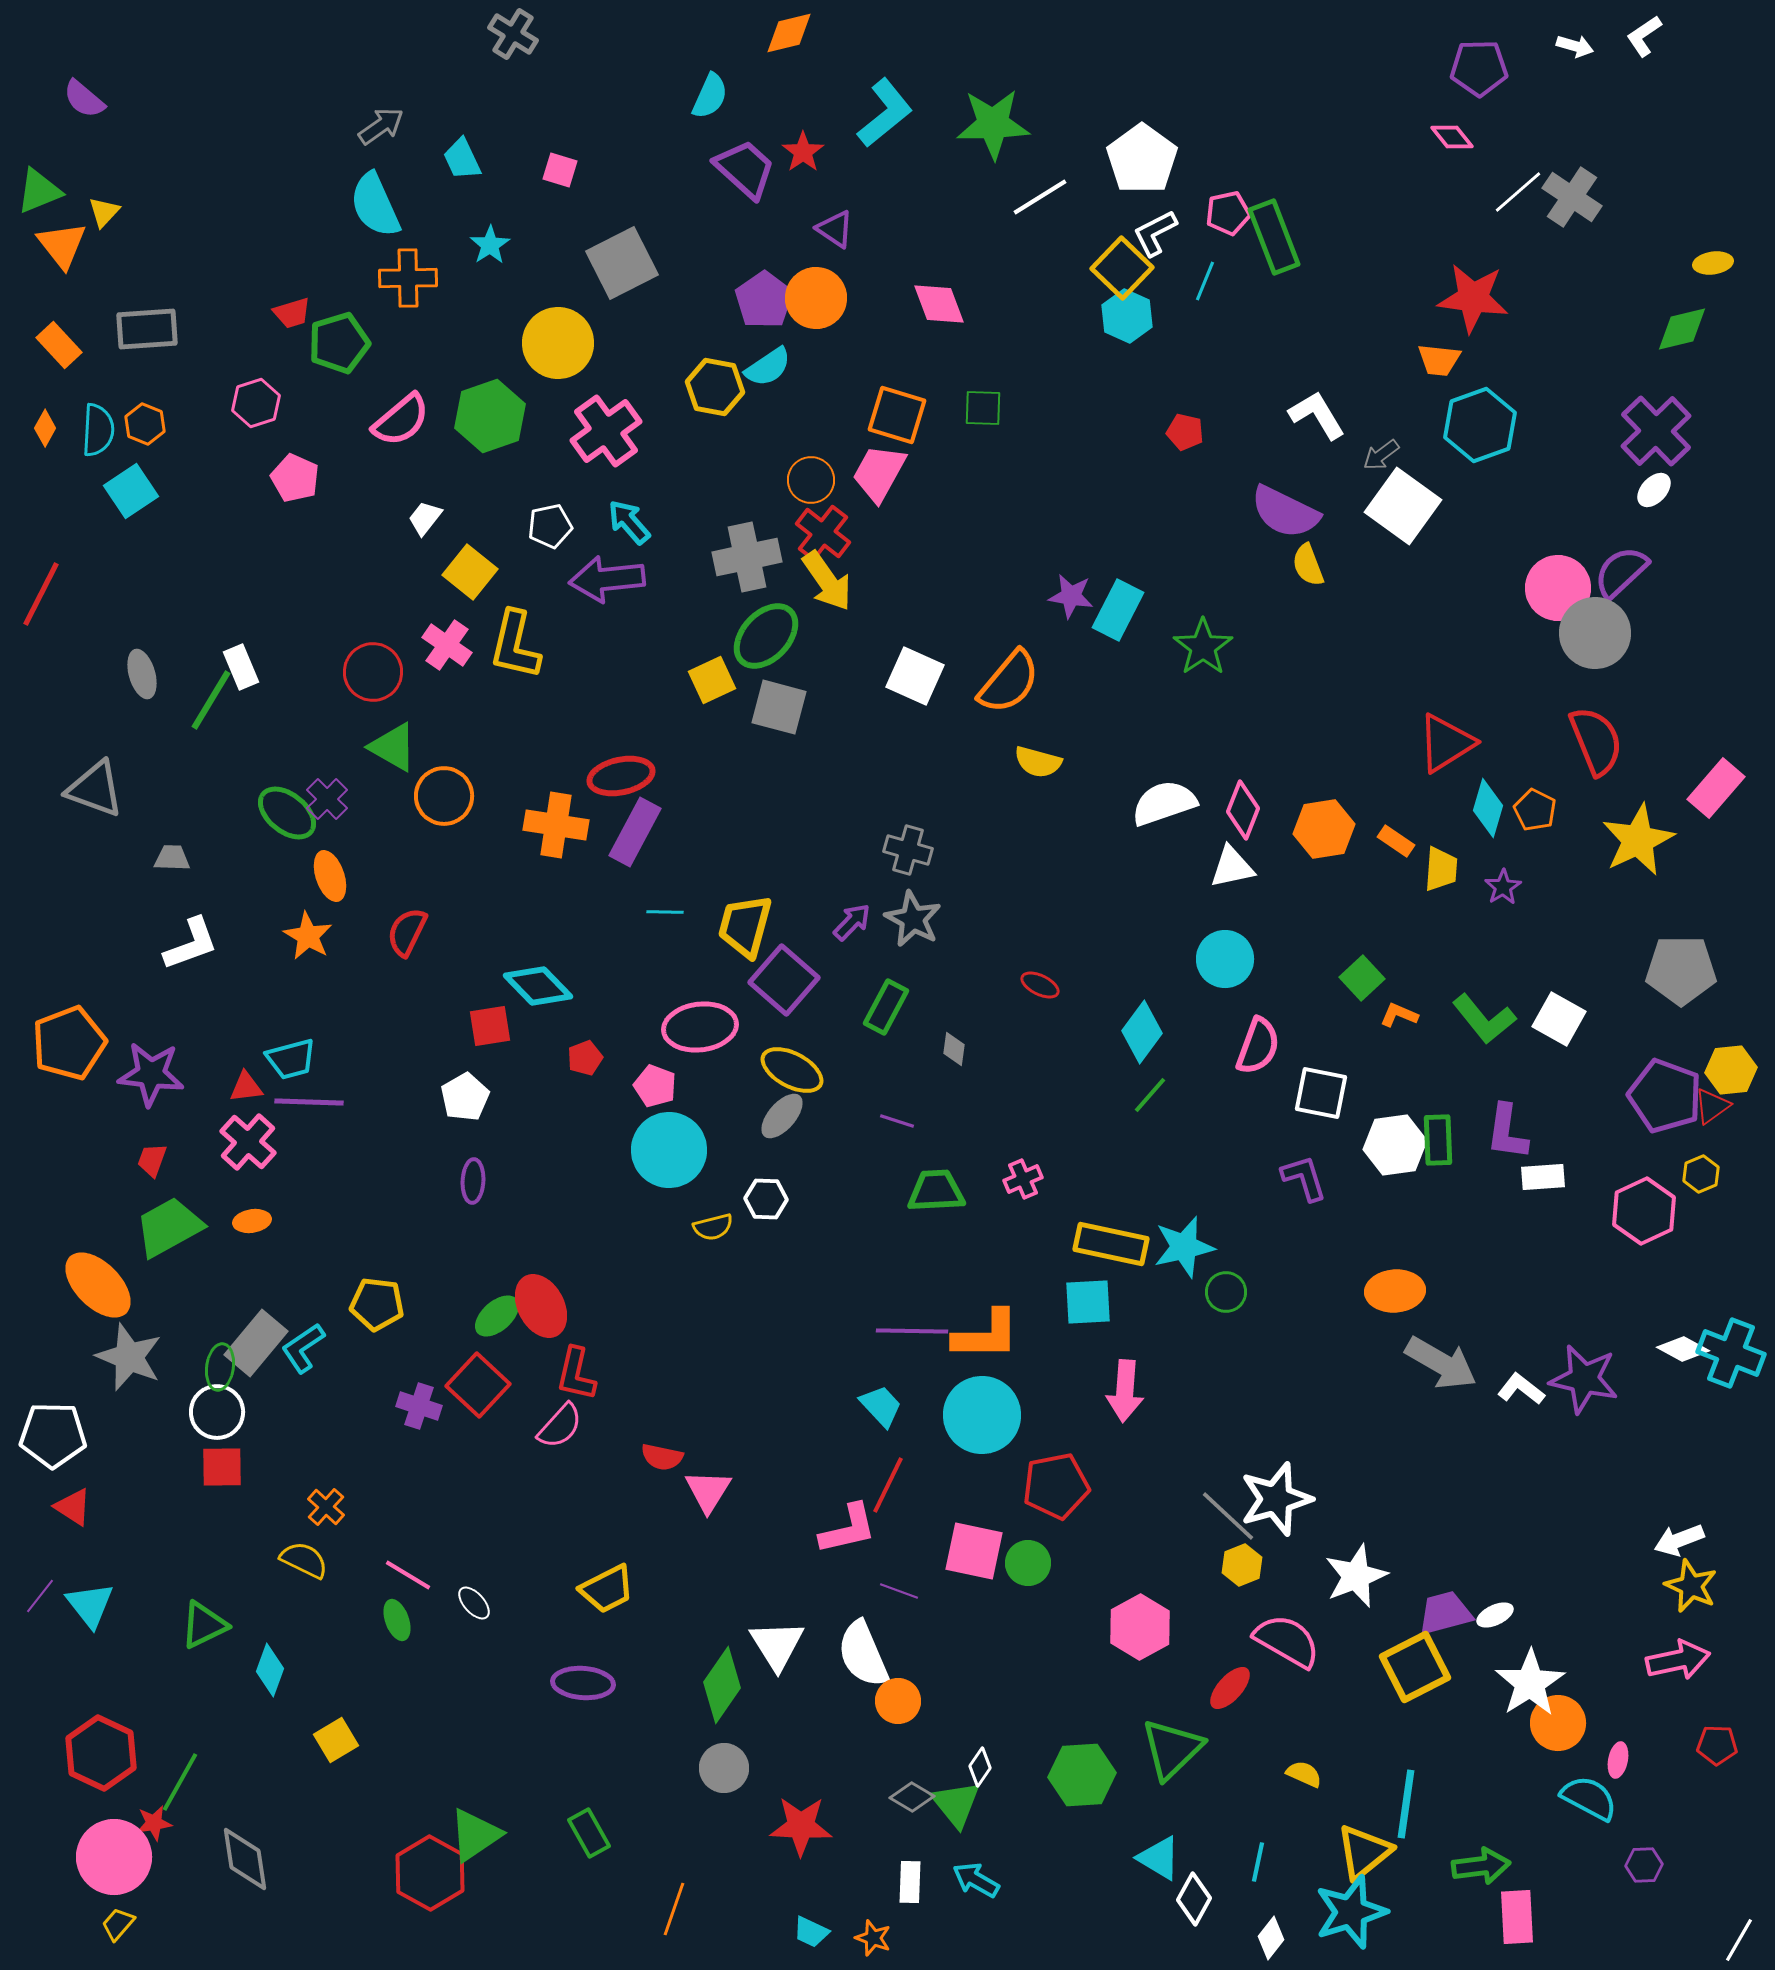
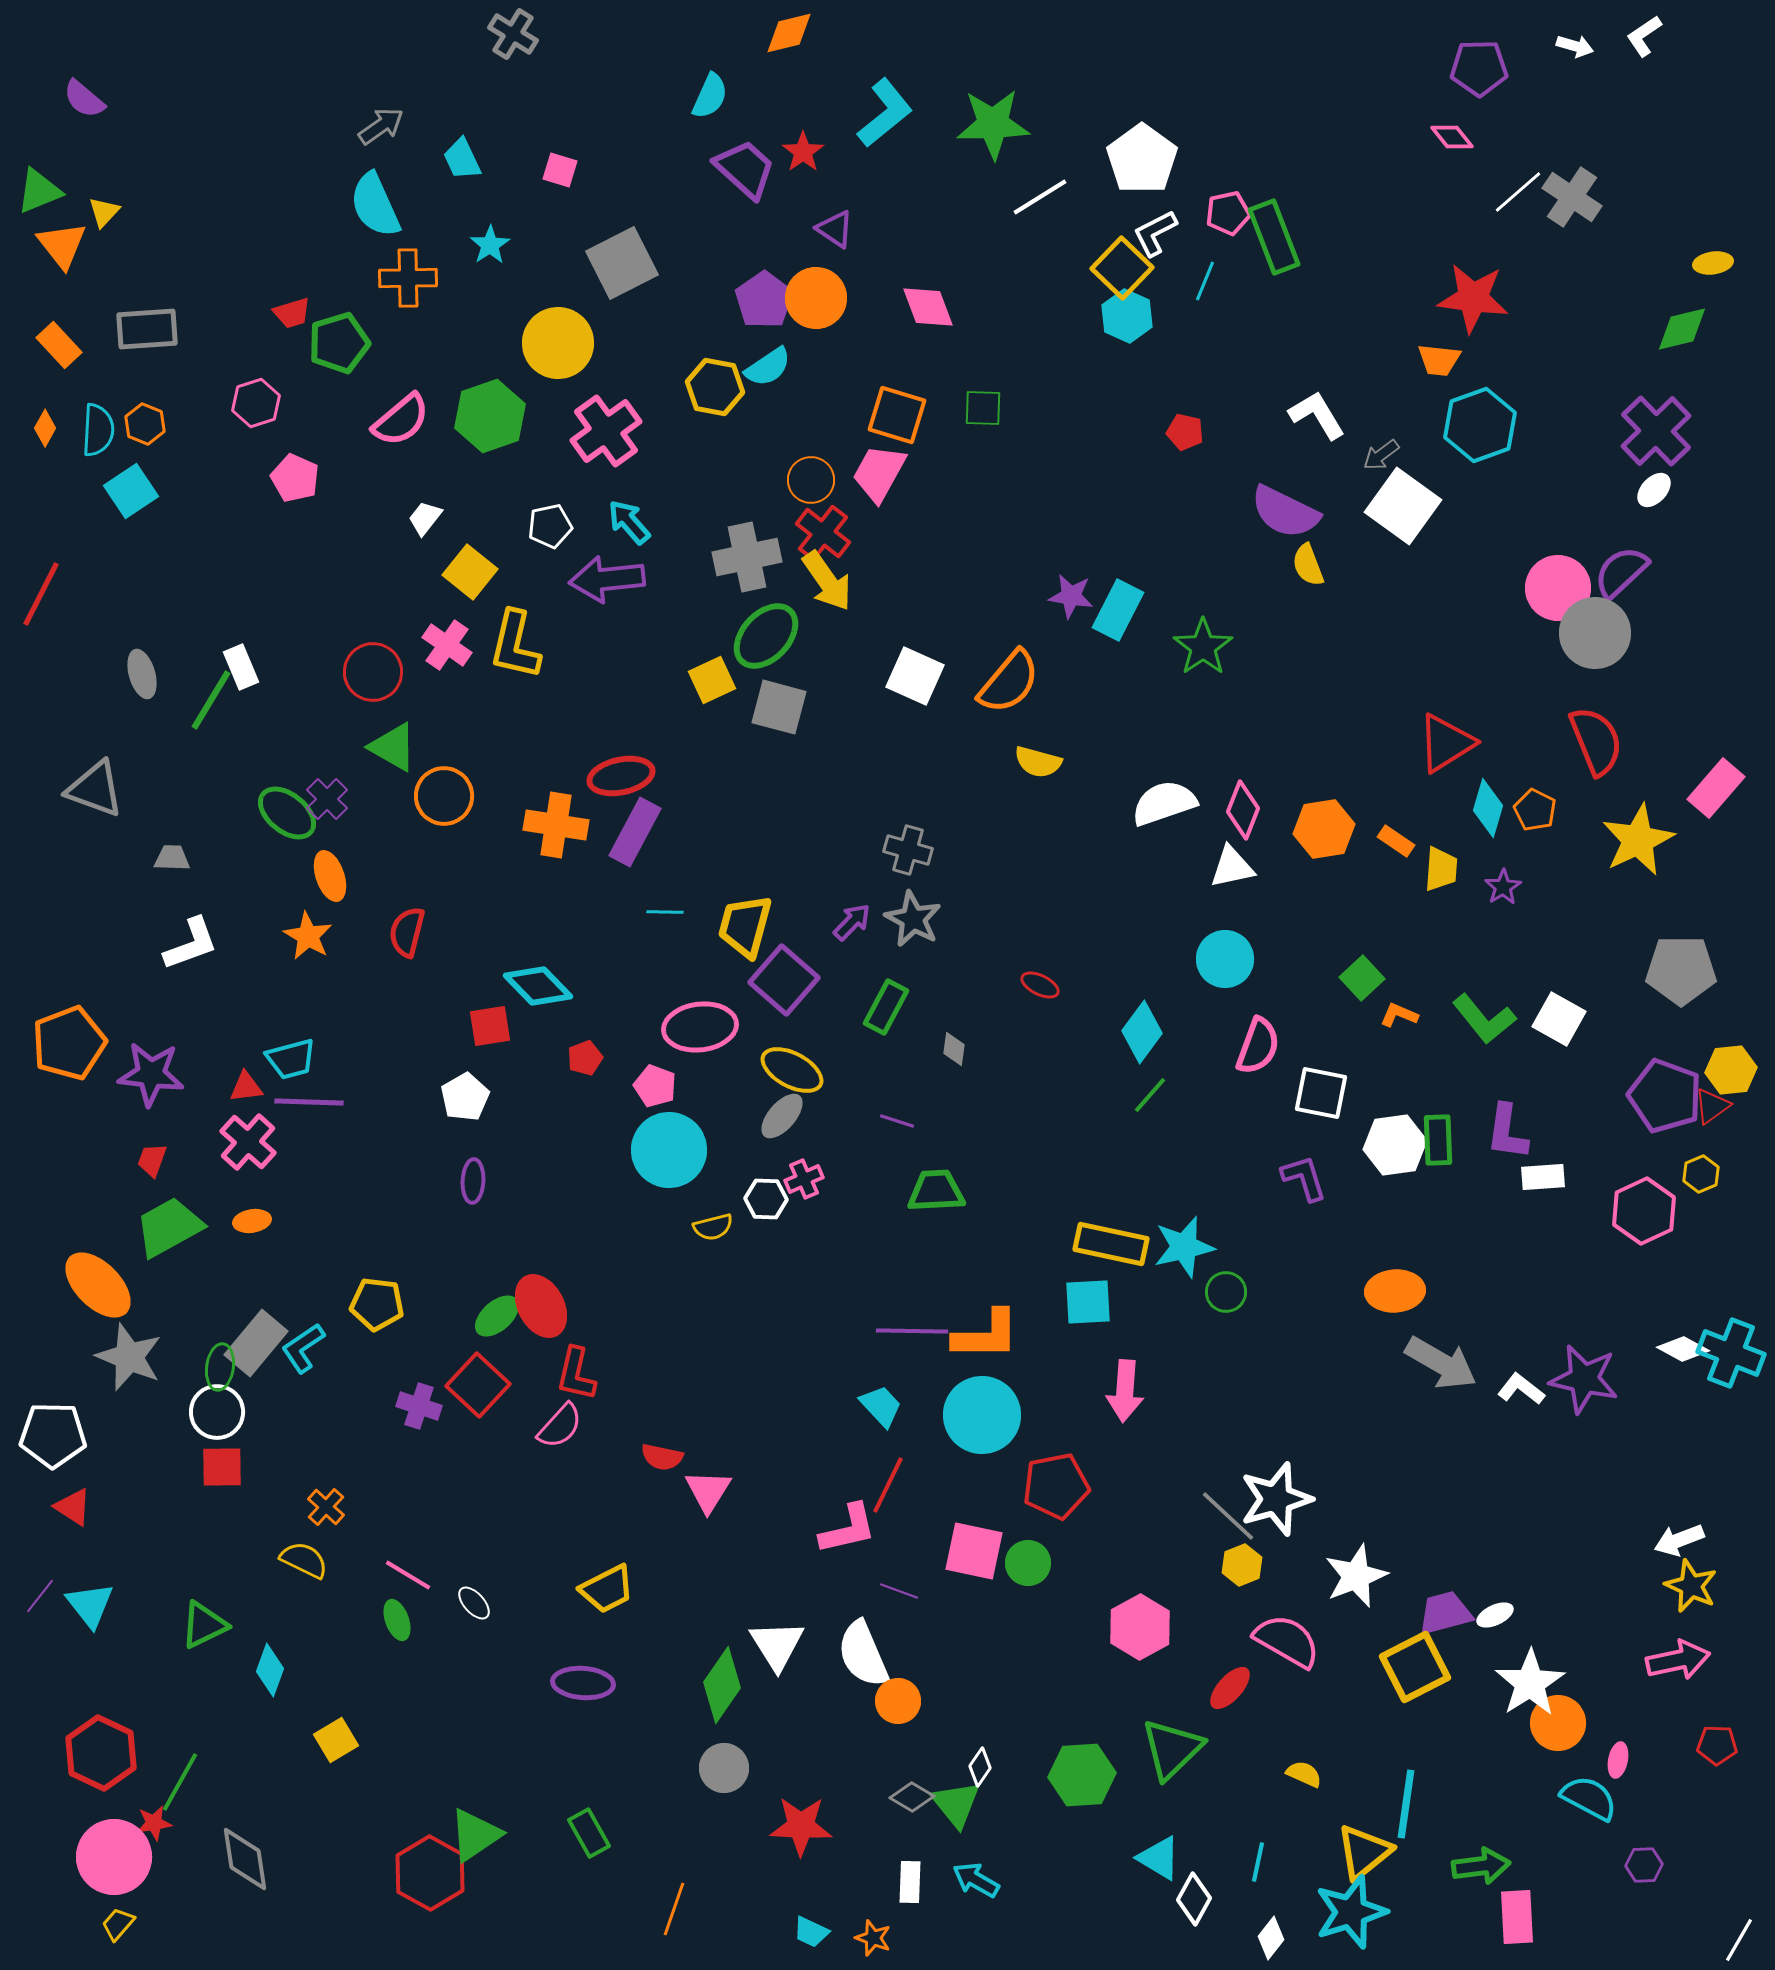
pink diamond at (939, 304): moved 11 px left, 3 px down
red semicircle at (407, 932): rotated 12 degrees counterclockwise
pink cross at (1023, 1179): moved 219 px left
